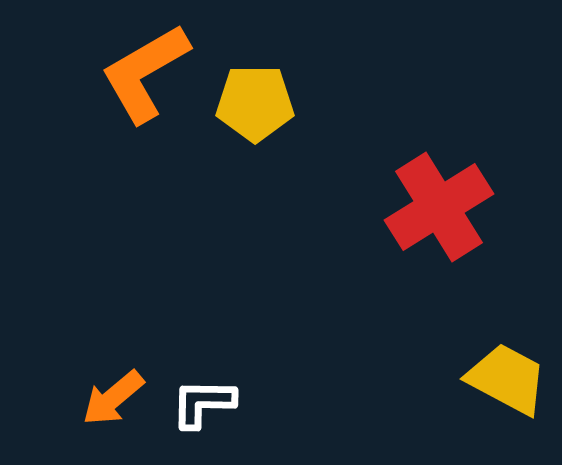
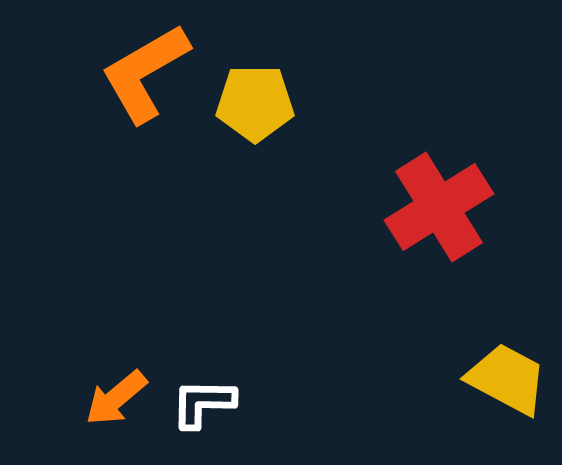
orange arrow: moved 3 px right
